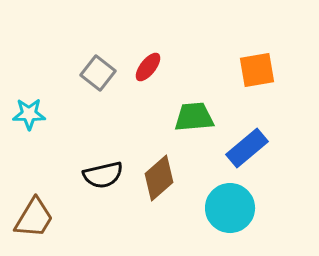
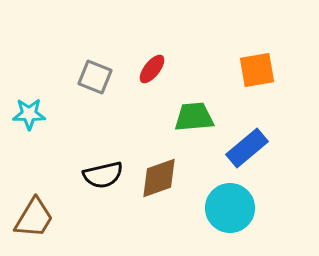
red ellipse: moved 4 px right, 2 px down
gray square: moved 3 px left, 4 px down; rotated 16 degrees counterclockwise
brown diamond: rotated 21 degrees clockwise
